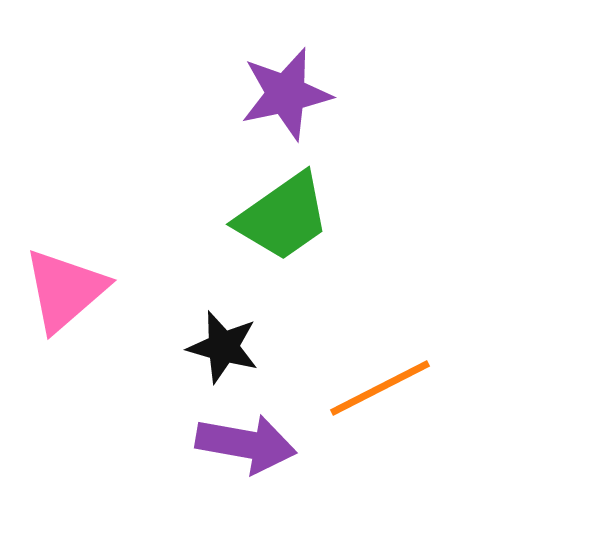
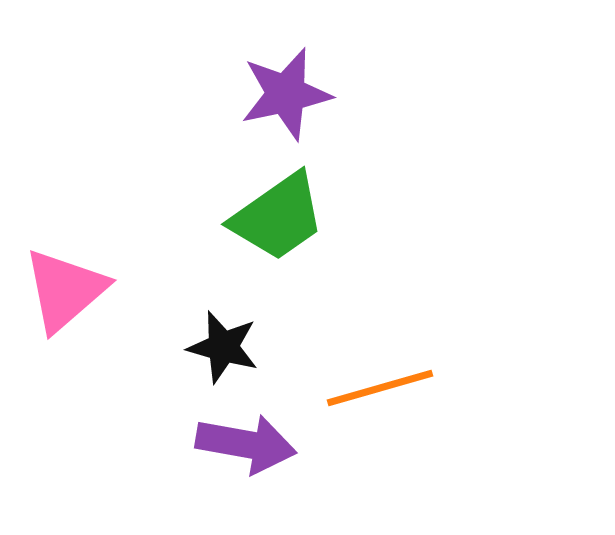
green trapezoid: moved 5 px left
orange line: rotated 11 degrees clockwise
